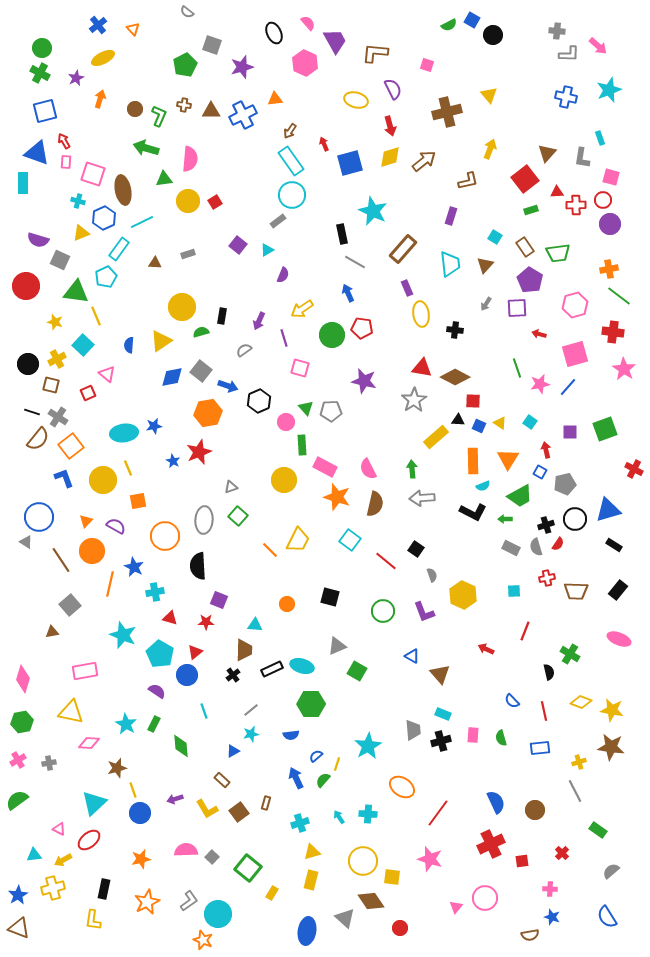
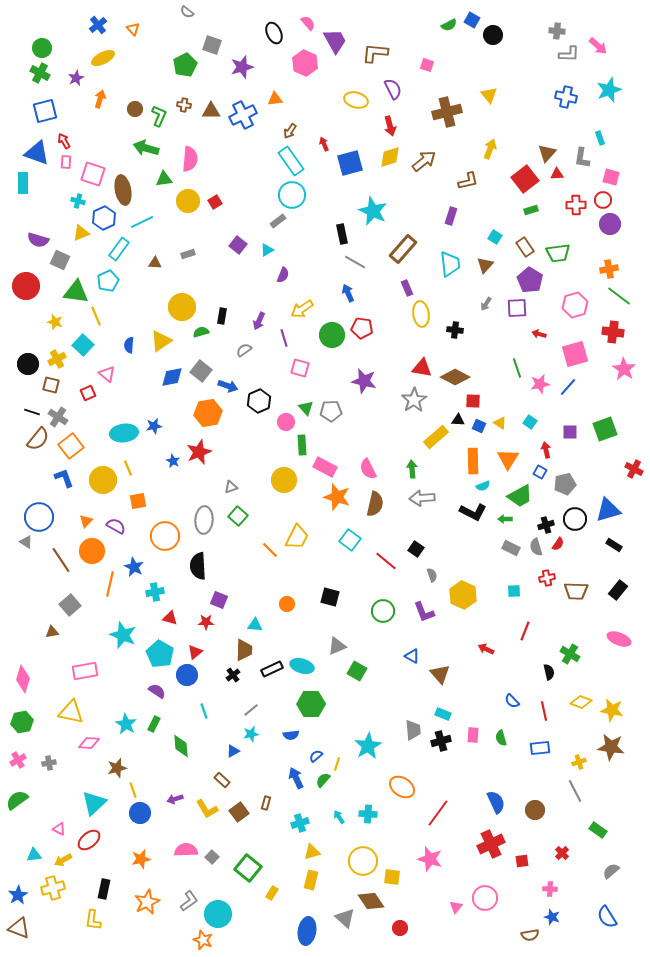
red triangle at (557, 192): moved 18 px up
cyan pentagon at (106, 277): moved 2 px right, 4 px down
yellow trapezoid at (298, 540): moved 1 px left, 3 px up
